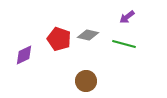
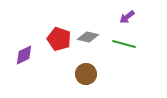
gray diamond: moved 2 px down
brown circle: moved 7 px up
